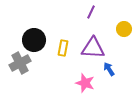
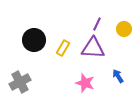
purple line: moved 6 px right, 12 px down
yellow rectangle: rotated 21 degrees clockwise
gray cross: moved 19 px down
blue arrow: moved 9 px right, 7 px down
